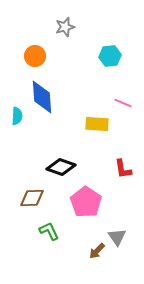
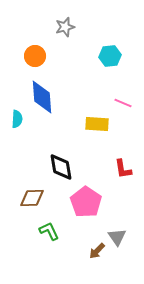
cyan semicircle: moved 3 px down
black diamond: rotated 60 degrees clockwise
